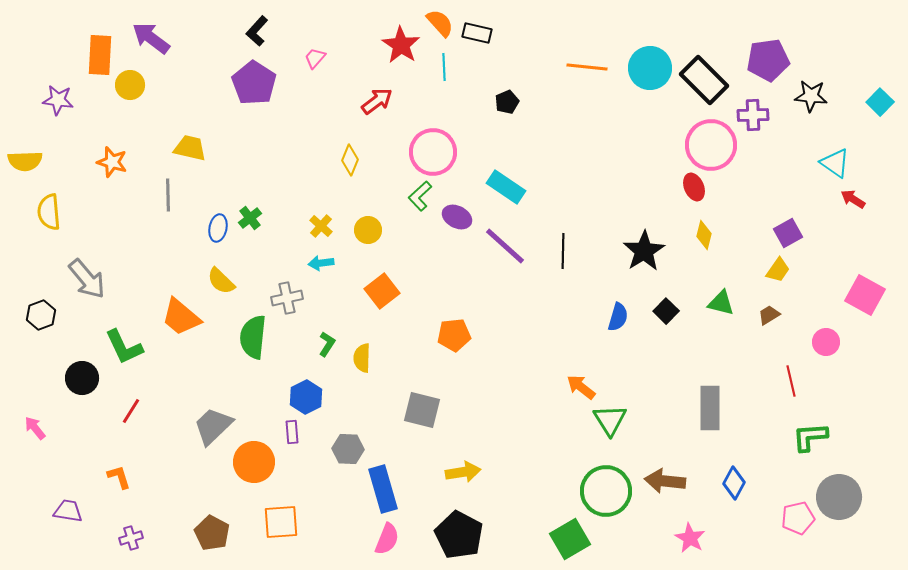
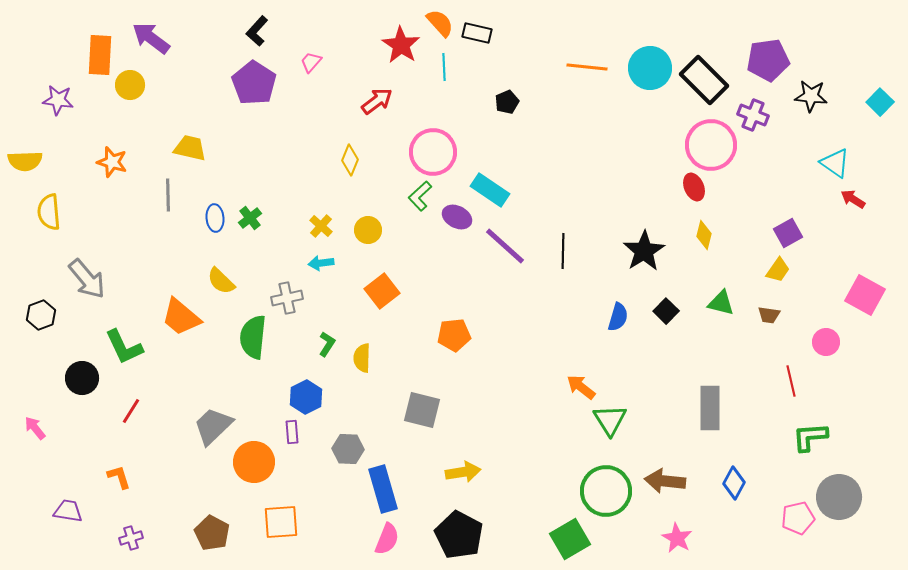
pink trapezoid at (315, 58): moved 4 px left, 4 px down
purple cross at (753, 115): rotated 24 degrees clockwise
cyan rectangle at (506, 187): moved 16 px left, 3 px down
blue ellipse at (218, 228): moved 3 px left, 10 px up; rotated 16 degrees counterclockwise
brown trapezoid at (769, 315): rotated 140 degrees counterclockwise
pink star at (690, 538): moved 13 px left
